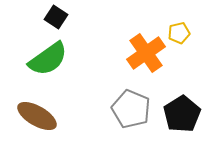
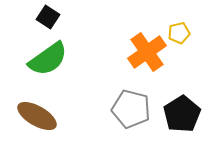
black square: moved 8 px left
orange cross: moved 1 px right, 1 px up
gray pentagon: rotated 9 degrees counterclockwise
